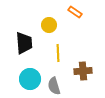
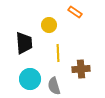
brown cross: moved 2 px left, 2 px up
